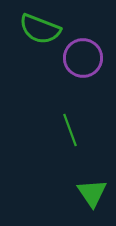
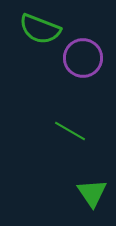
green line: moved 1 px down; rotated 40 degrees counterclockwise
